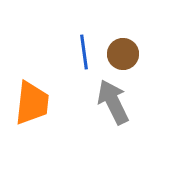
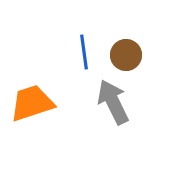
brown circle: moved 3 px right, 1 px down
orange trapezoid: rotated 114 degrees counterclockwise
